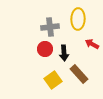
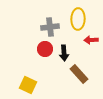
red arrow: moved 1 px left, 4 px up; rotated 32 degrees counterclockwise
yellow square: moved 25 px left, 5 px down; rotated 30 degrees counterclockwise
